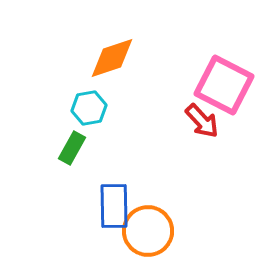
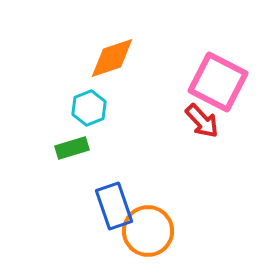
pink square: moved 6 px left, 3 px up
cyan hexagon: rotated 12 degrees counterclockwise
green rectangle: rotated 44 degrees clockwise
blue rectangle: rotated 18 degrees counterclockwise
